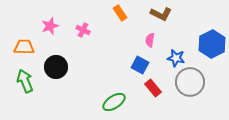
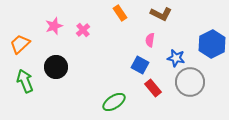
pink star: moved 4 px right
pink cross: rotated 24 degrees clockwise
orange trapezoid: moved 4 px left, 3 px up; rotated 45 degrees counterclockwise
